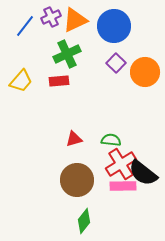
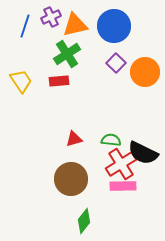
orange triangle: moved 5 px down; rotated 12 degrees clockwise
blue line: rotated 20 degrees counterclockwise
green cross: rotated 8 degrees counterclockwise
yellow trapezoid: rotated 75 degrees counterclockwise
black semicircle: moved 20 px up; rotated 12 degrees counterclockwise
brown circle: moved 6 px left, 1 px up
